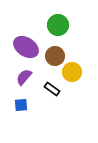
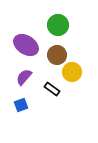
purple ellipse: moved 2 px up
brown circle: moved 2 px right, 1 px up
blue square: rotated 16 degrees counterclockwise
